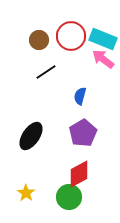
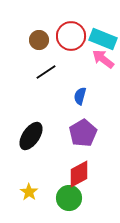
yellow star: moved 3 px right, 1 px up
green circle: moved 1 px down
